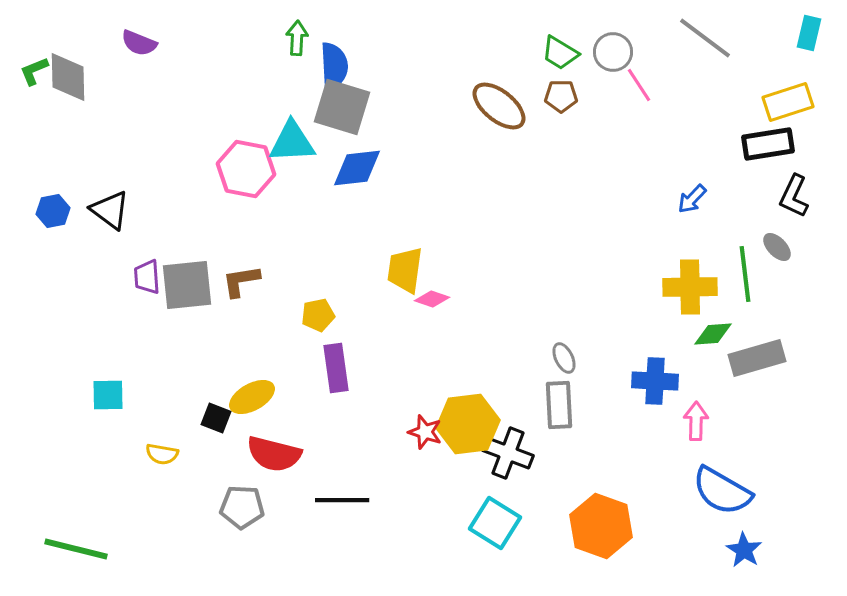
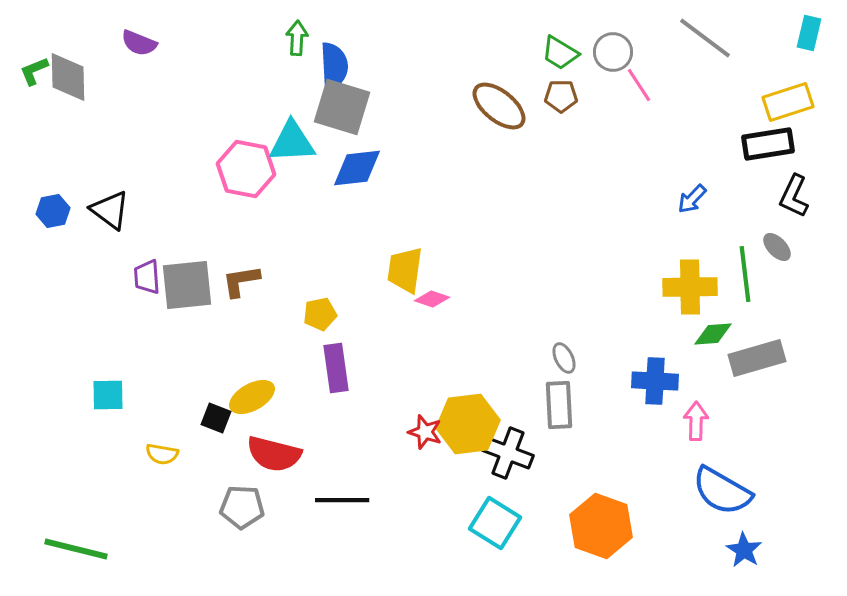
yellow pentagon at (318, 315): moved 2 px right, 1 px up
